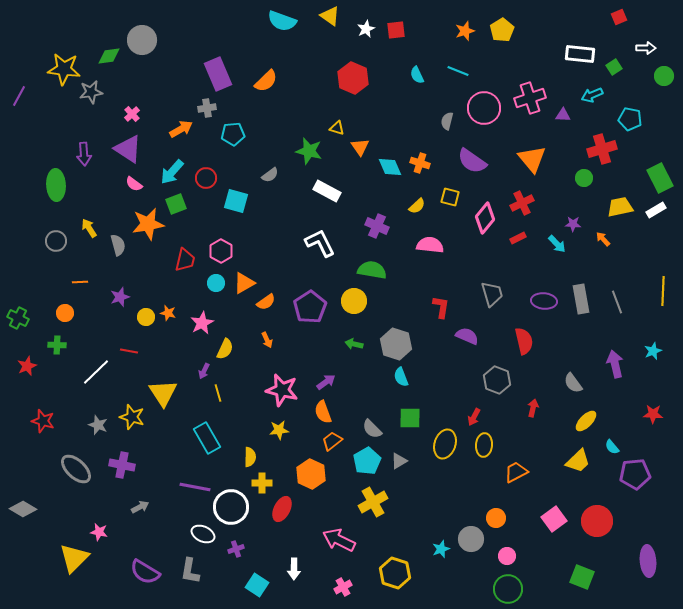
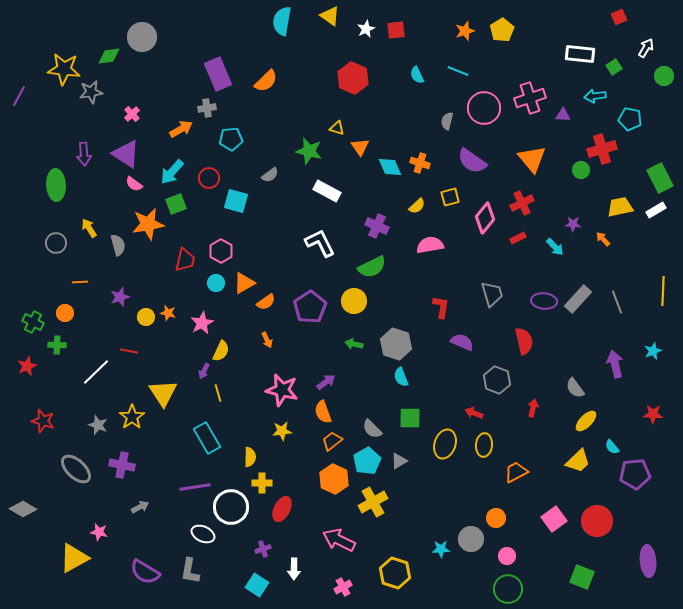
cyan semicircle at (282, 21): rotated 80 degrees clockwise
gray circle at (142, 40): moved 3 px up
white arrow at (646, 48): rotated 60 degrees counterclockwise
cyan arrow at (592, 95): moved 3 px right, 1 px down; rotated 15 degrees clockwise
cyan pentagon at (233, 134): moved 2 px left, 5 px down
purple triangle at (128, 149): moved 2 px left, 5 px down
red circle at (206, 178): moved 3 px right
green circle at (584, 178): moved 3 px left, 8 px up
yellow square at (450, 197): rotated 30 degrees counterclockwise
gray circle at (56, 241): moved 2 px down
cyan arrow at (557, 244): moved 2 px left, 3 px down
pink semicircle at (430, 245): rotated 16 degrees counterclockwise
green semicircle at (372, 270): moved 3 px up; rotated 144 degrees clockwise
gray rectangle at (581, 299): moved 3 px left; rotated 52 degrees clockwise
green cross at (18, 318): moved 15 px right, 4 px down
purple semicircle at (467, 336): moved 5 px left, 6 px down
yellow semicircle at (225, 349): moved 4 px left, 2 px down
gray semicircle at (573, 383): moved 2 px right, 5 px down
yellow star at (132, 417): rotated 20 degrees clockwise
red arrow at (474, 417): moved 4 px up; rotated 84 degrees clockwise
yellow star at (279, 430): moved 3 px right, 1 px down
orange hexagon at (311, 474): moved 23 px right, 5 px down
purple line at (195, 487): rotated 20 degrees counterclockwise
purple cross at (236, 549): moved 27 px right
cyan star at (441, 549): rotated 18 degrees clockwise
yellow triangle at (74, 558): rotated 16 degrees clockwise
